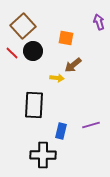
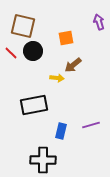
brown square: rotated 35 degrees counterclockwise
orange square: rotated 21 degrees counterclockwise
red line: moved 1 px left
black rectangle: rotated 76 degrees clockwise
black cross: moved 5 px down
